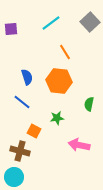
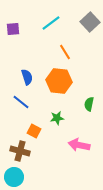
purple square: moved 2 px right
blue line: moved 1 px left
